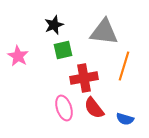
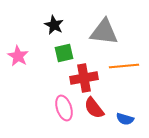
black star: rotated 24 degrees counterclockwise
green square: moved 1 px right, 3 px down
orange line: rotated 68 degrees clockwise
